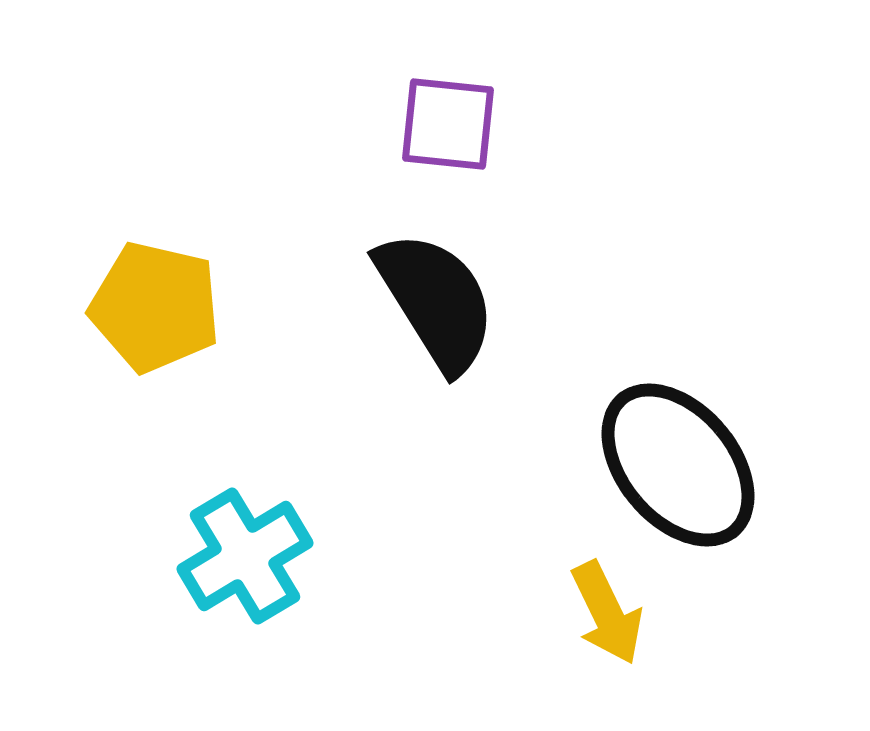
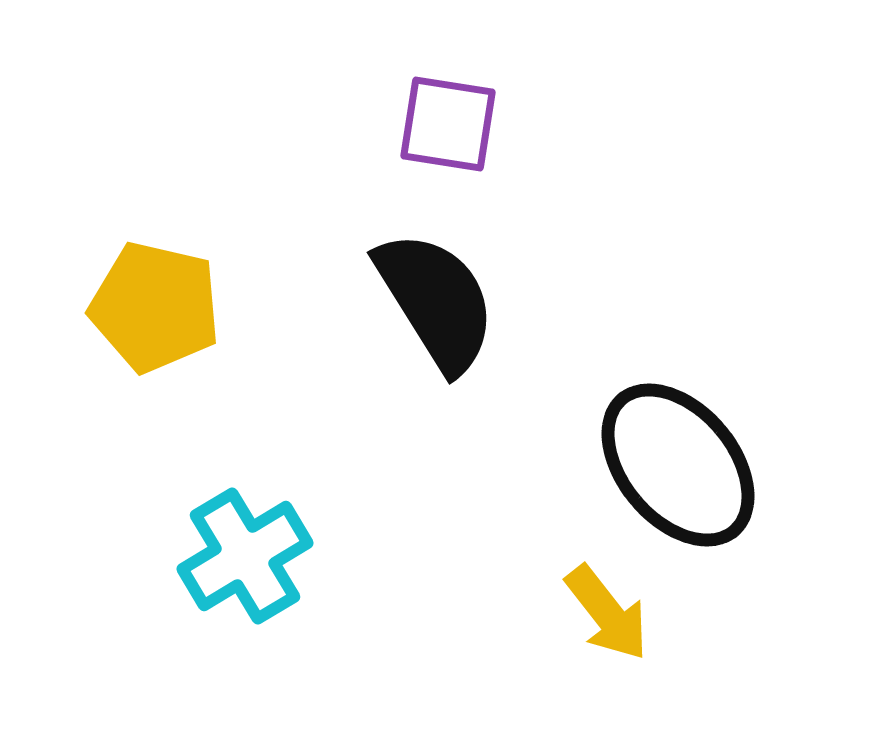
purple square: rotated 3 degrees clockwise
yellow arrow: rotated 12 degrees counterclockwise
